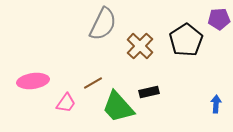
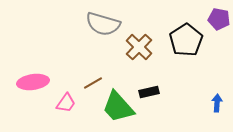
purple pentagon: rotated 15 degrees clockwise
gray semicircle: rotated 80 degrees clockwise
brown cross: moved 1 px left, 1 px down
pink ellipse: moved 1 px down
blue arrow: moved 1 px right, 1 px up
